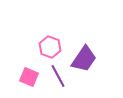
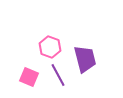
purple trapezoid: moved 1 px right; rotated 48 degrees counterclockwise
purple line: moved 1 px up
